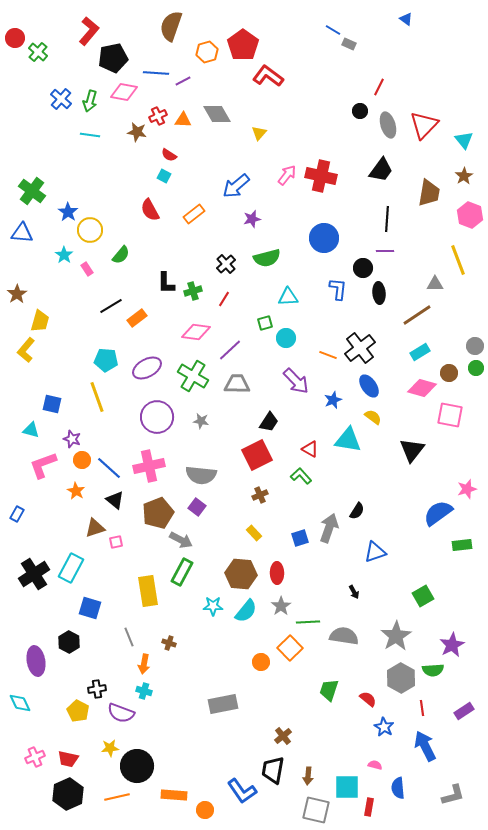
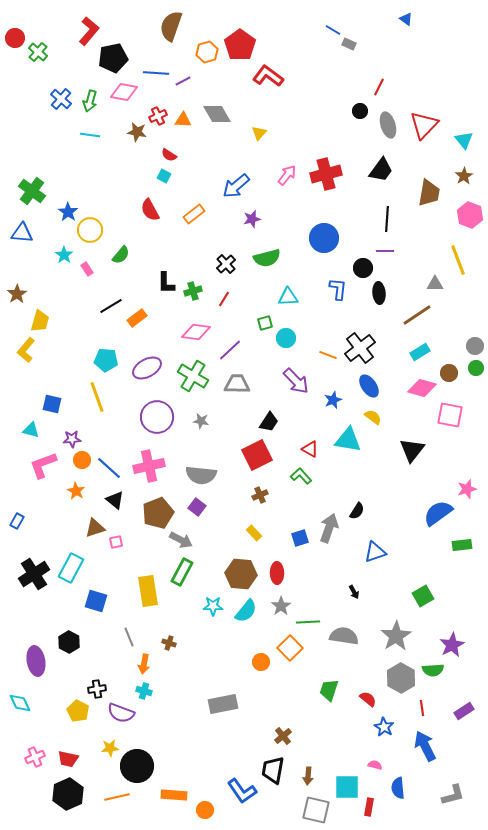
red pentagon at (243, 45): moved 3 px left
red cross at (321, 176): moved 5 px right, 2 px up; rotated 28 degrees counterclockwise
purple star at (72, 439): rotated 24 degrees counterclockwise
blue rectangle at (17, 514): moved 7 px down
blue square at (90, 608): moved 6 px right, 7 px up
